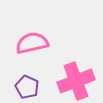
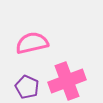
pink cross: moved 9 px left
